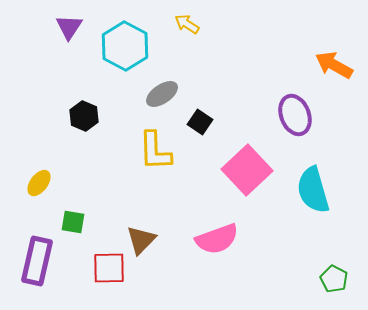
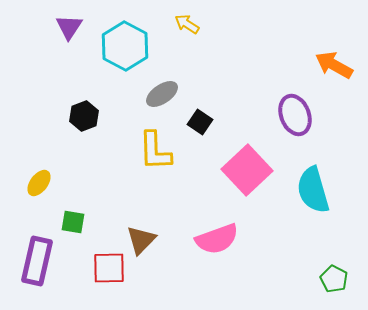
black hexagon: rotated 16 degrees clockwise
